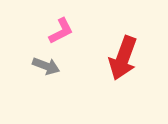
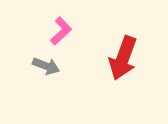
pink L-shape: rotated 16 degrees counterclockwise
